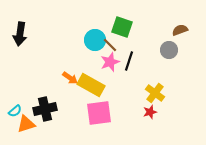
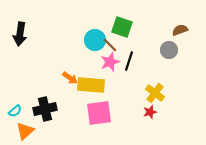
yellow rectangle: rotated 24 degrees counterclockwise
orange triangle: moved 1 px left, 7 px down; rotated 24 degrees counterclockwise
